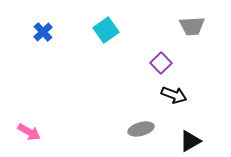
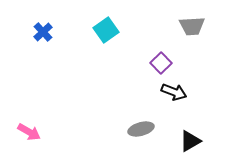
black arrow: moved 3 px up
